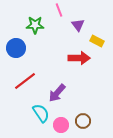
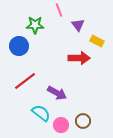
blue circle: moved 3 px right, 2 px up
purple arrow: rotated 102 degrees counterclockwise
cyan semicircle: rotated 18 degrees counterclockwise
